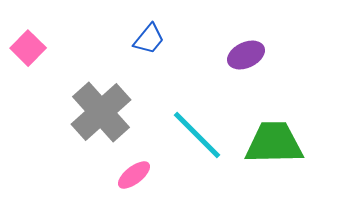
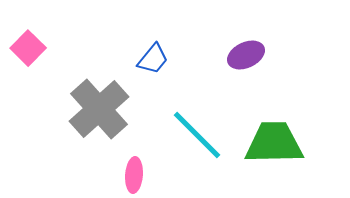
blue trapezoid: moved 4 px right, 20 px down
gray cross: moved 2 px left, 3 px up
pink ellipse: rotated 48 degrees counterclockwise
